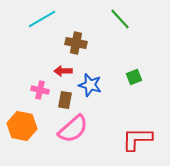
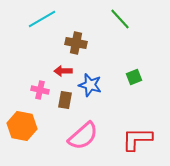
pink semicircle: moved 10 px right, 7 px down
